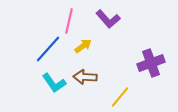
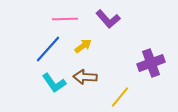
pink line: moved 4 px left, 2 px up; rotated 75 degrees clockwise
